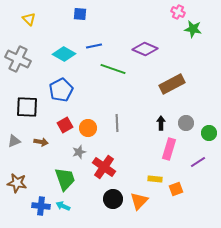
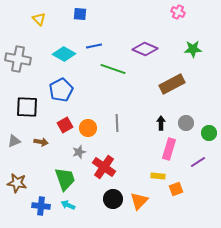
yellow triangle: moved 10 px right
green star: moved 20 px down; rotated 12 degrees counterclockwise
gray cross: rotated 15 degrees counterclockwise
yellow rectangle: moved 3 px right, 3 px up
cyan arrow: moved 5 px right, 1 px up
